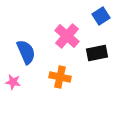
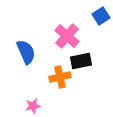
black rectangle: moved 16 px left, 8 px down
orange cross: rotated 25 degrees counterclockwise
pink star: moved 20 px right, 24 px down; rotated 21 degrees counterclockwise
